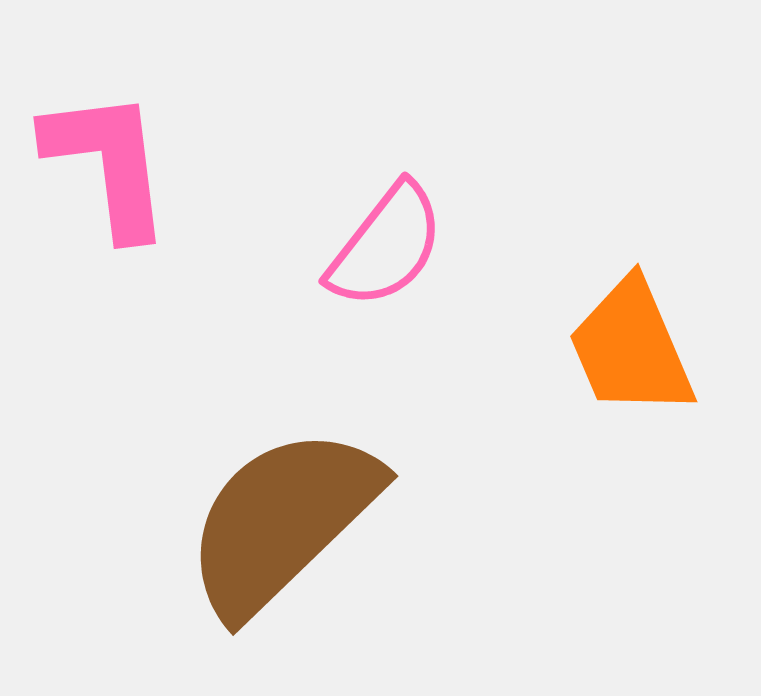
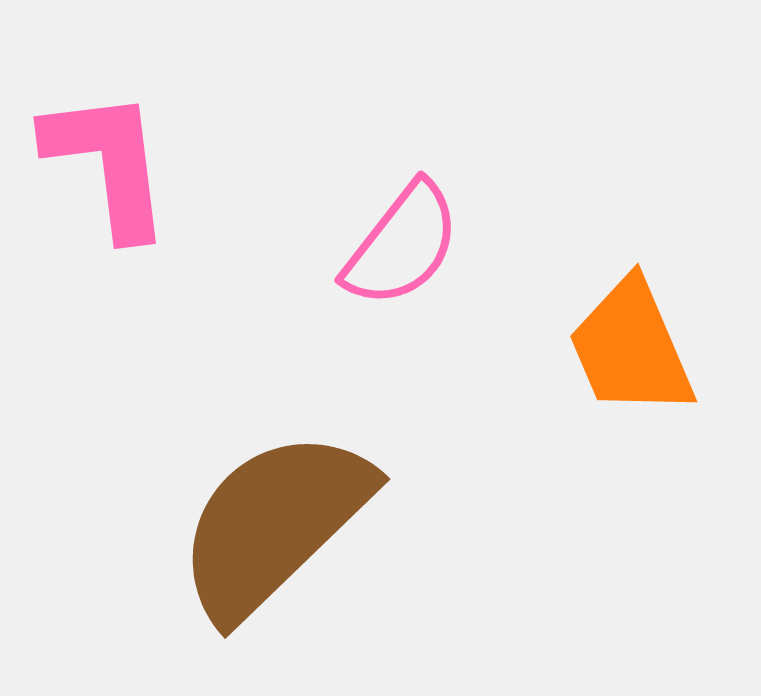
pink semicircle: moved 16 px right, 1 px up
brown semicircle: moved 8 px left, 3 px down
